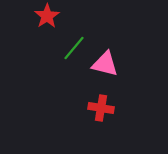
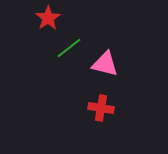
red star: moved 1 px right, 2 px down
green line: moved 5 px left; rotated 12 degrees clockwise
